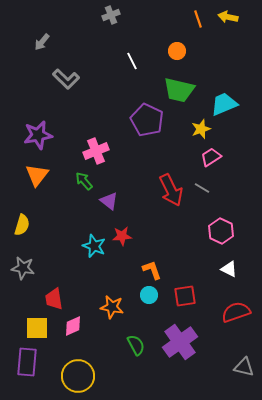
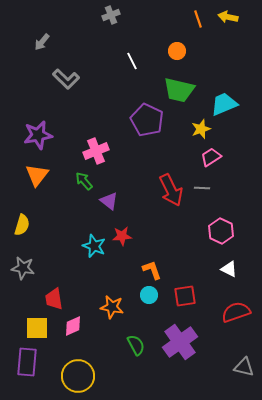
gray line: rotated 28 degrees counterclockwise
